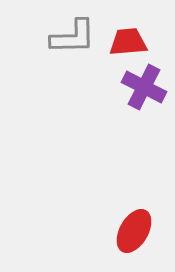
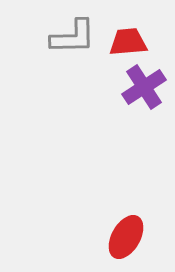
purple cross: rotated 30 degrees clockwise
red ellipse: moved 8 px left, 6 px down
